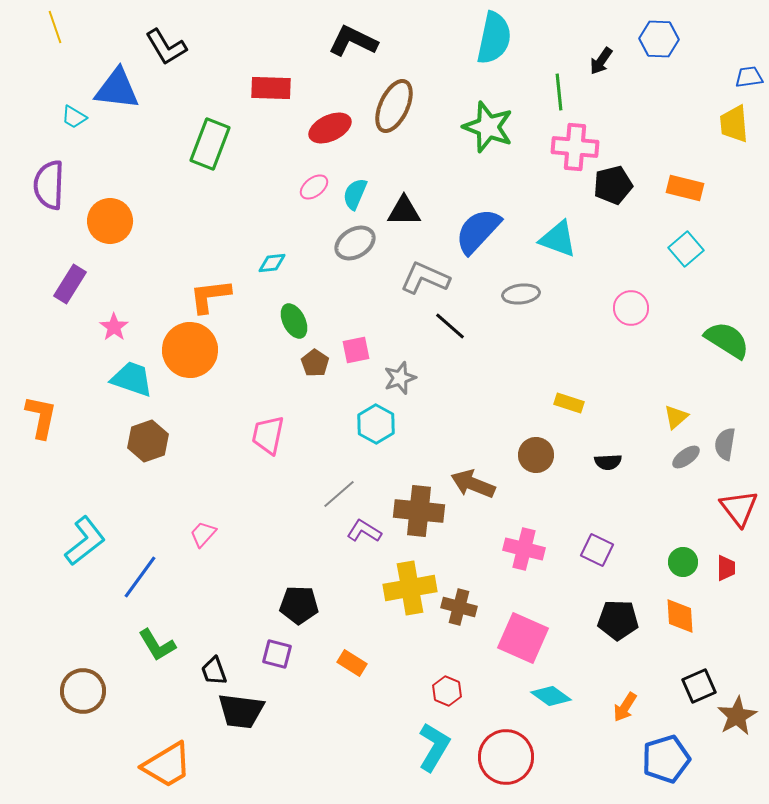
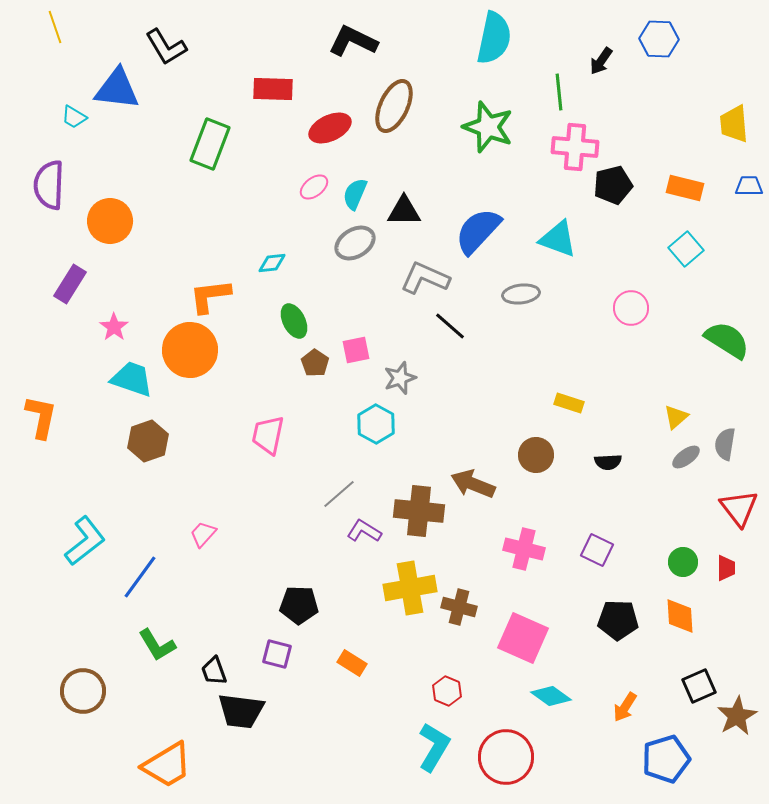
blue trapezoid at (749, 77): moved 109 px down; rotated 8 degrees clockwise
red rectangle at (271, 88): moved 2 px right, 1 px down
